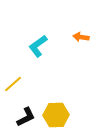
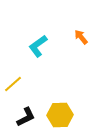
orange arrow: rotated 42 degrees clockwise
yellow hexagon: moved 4 px right
